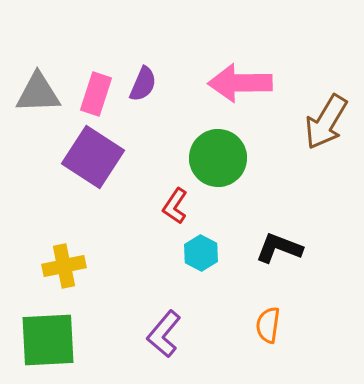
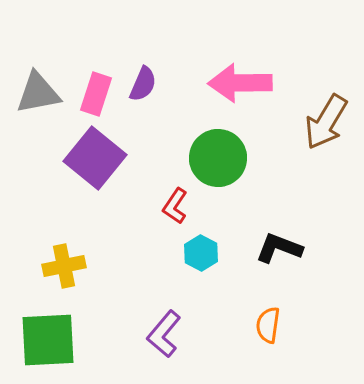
gray triangle: rotated 9 degrees counterclockwise
purple square: moved 2 px right, 1 px down; rotated 6 degrees clockwise
